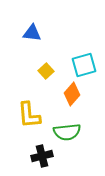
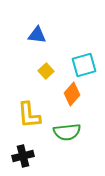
blue triangle: moved 5 px right, 2 px down
black cross: moved 19 px left
